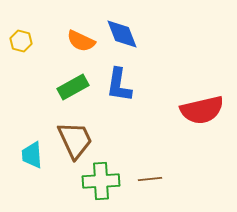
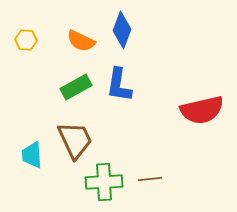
blue diamond: moved 4 px up; rotated 42 degrees clockwise
yellow hexagon: moved 5 px right, 1 px up; rotated 10 degrees counterclockwise
green rectangle: moved 3 px right
green cross: moved 3 px right, 1 px down
